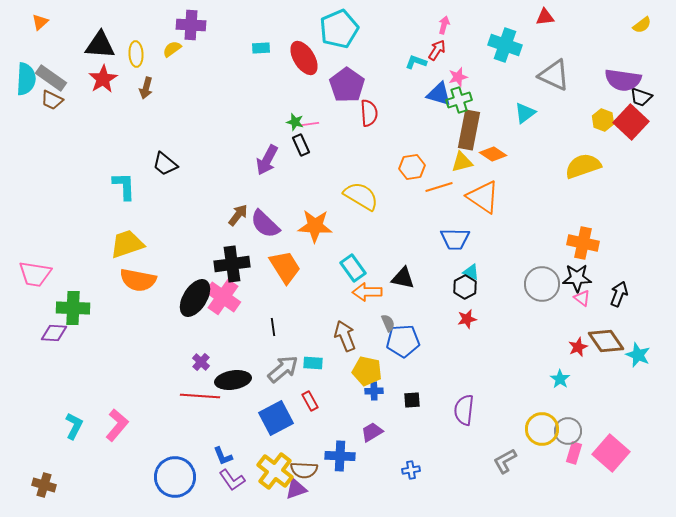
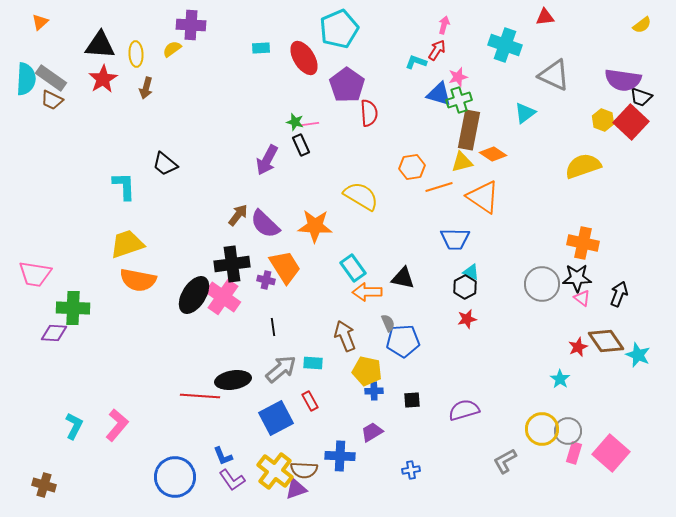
black ellipse at (195, 298): moved 1 px left, 3 px up
purple cross at (201, 362): moved 65 px right, 82 px up; rotated 30 degrees counterclockwise
gray arrow at (283, 369): moved 2 px left
purple semicircle at (464, 410): rotated 68 degrees clockwise
